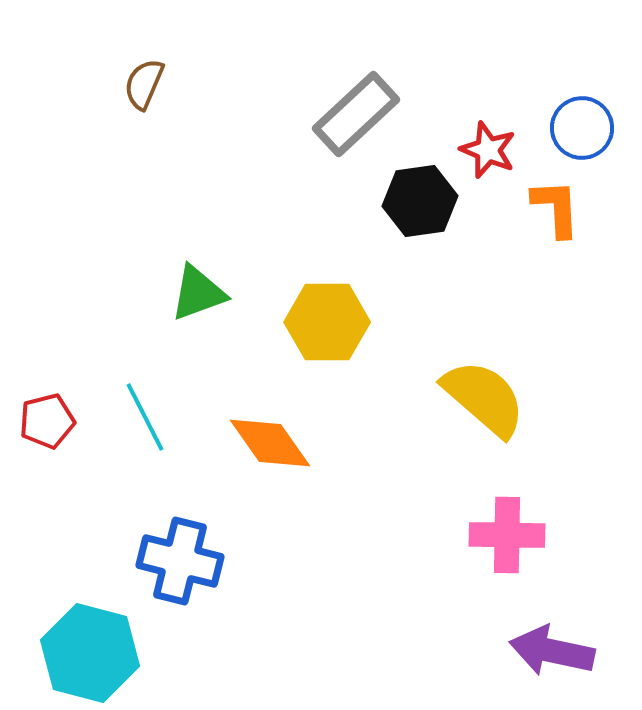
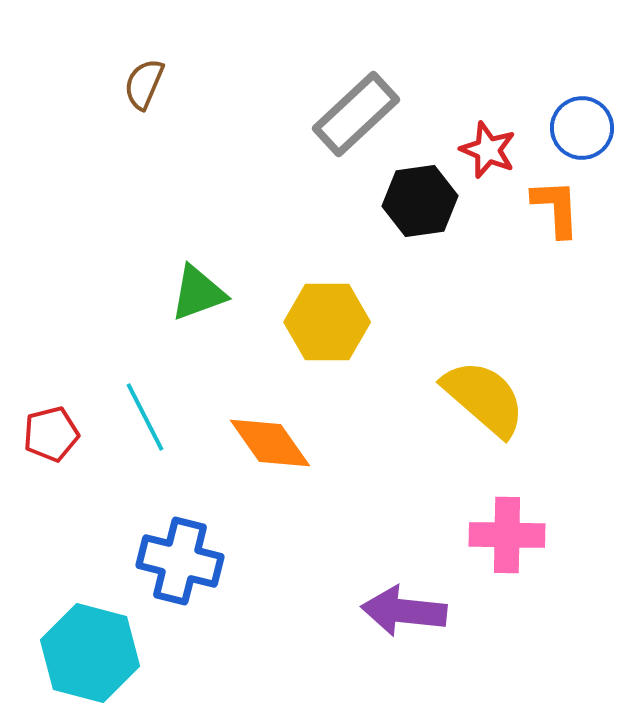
red pentagon: moved 4 px right, 13 px down
purple arrow: moved 148 px left, 40 px up; rotated 6 degrees counterclockwise
